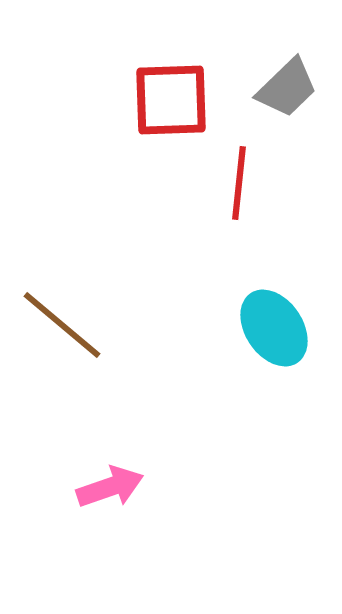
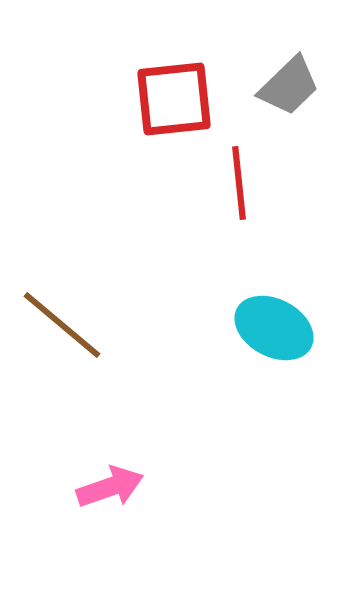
gray trapezoid: moved 2 px right, 2 px up
red square: moved 3 px right, 1 px up; rotated 4 degrees counterclockwise
red line: rotated 12 degrees counterclockwise
cyan ellipse: rotated 28 degrees counterclockwise
